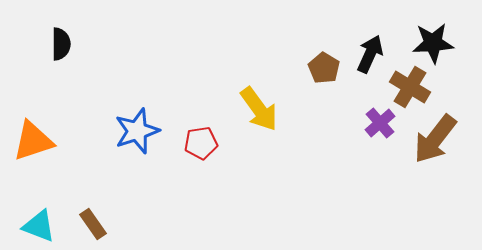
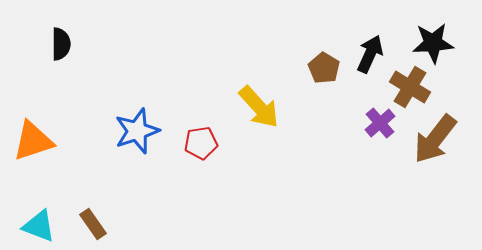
yellow arrow: moved 2 px up; rotated 6 degrees counterclockwise
